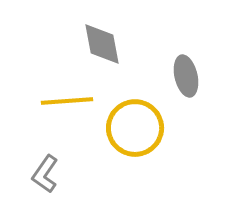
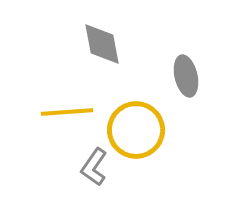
yellow line: moved 11 px down
yellow circle: moved 1 px right, 2 px down
gray L-shape: moved 49 px right, 7 px up
